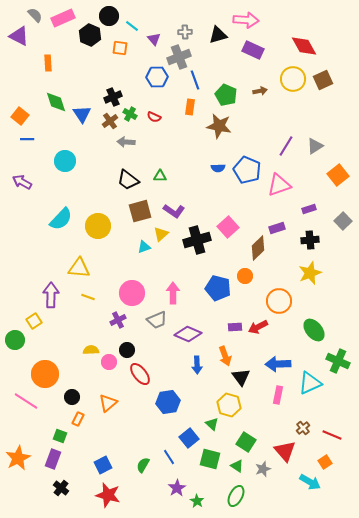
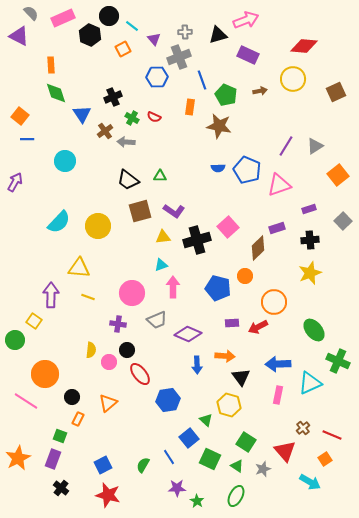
gray semicircle at (35, 15): moved 4 px left, 2 px up
pink arrow at (246, 20): rotated 25 degrees counterclockwise
red diamond at (304, 46): rotated 56 degrees counterclockwise
orange square at (120, 48): moved 3 px right, 1 px down; rotated 35 degrees counterclockwise
purple rectangle at (253, 50): moved 5 px left, 5 px down
orange rectangle at (48, 63): moved 3 px right, 2 px down
blue line at (195, 80): moved 7 px right
brown square at (323, 80): moved 13 px right, 12 px down
green diamond at (56, 102): moved 9 px up
green cross at (130, 114): moved 2 px right, 4 px down
brown cross at (110, 121): moved 5 px left, 10 px down
purple arrow at (22, 182): moved 7 px left; rotated 90 degrees clockwise
cyan semicircle at (61, 219): moved 2 px left, 3 px down
yellow triangle at (161, 234): moved 2 px right, 3 px down; rotated 35 degrees clockwise
cyan triangle at (144, 247): moved 17 px right, 18 px down
pink arrow at (173, 293): moved 6 px up
orange circle at (279, 301): moved 5 px left, 1 px down
purple cross at (118, 320): moved 4 px down; rotated 35 degrees clockwise
yellow square at (34, 321): rotated 21 degrees counterclockwise
purple rectangle at (235, 327): moved 3 px left, 4 px up
yellow semicircle at (91, 350): rotated 98 degrees clockwise
orange arrow at (225, 356): rotated 66 degrees counterclockwise
blue hexagon at (168, 402): moved 2 px up
green triangle at (212, 424): moved 6 px left, 4 px up
green square at (210, 459): rotated 10 degrees clockwise
orange square at (325, 462): moved 3 px up
purple star at (177, 488): rotated 30 degrees clockwise
